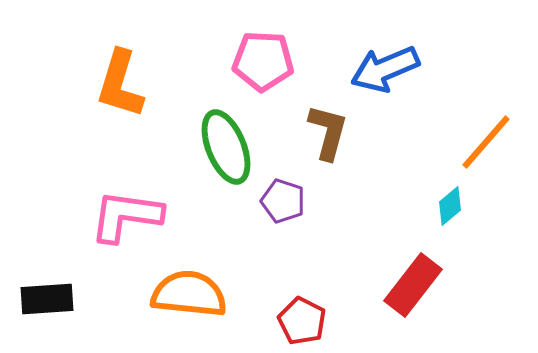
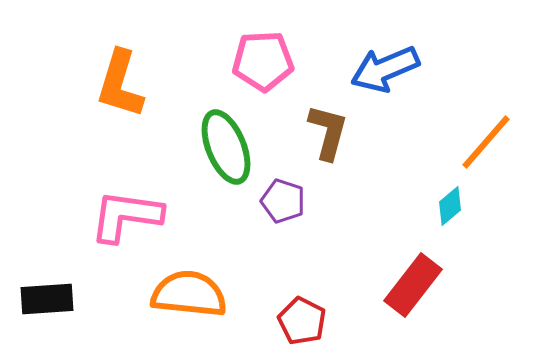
pink pentagon: rotated 6 degrees counterclockwise
